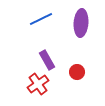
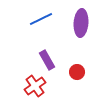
red cross: moved 3 px left, 2 px down
